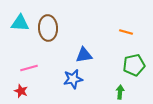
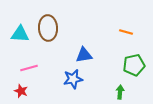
cyan triangle: moved 11 px down
